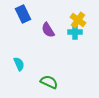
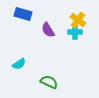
blue rectangle: rotated 48 degrees counterclockwise
cyan semicircle: rotated 80 degrees clockwise
